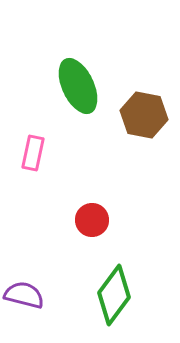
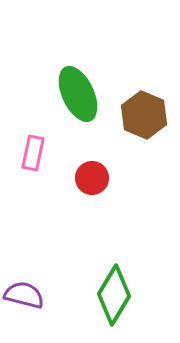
green ellipse: moved 8 px down
brown hexagon: rotated 12 degrees clockwise
red circle: moved 42 px up
green diamond: rotated 6 degrees counterclockwise
